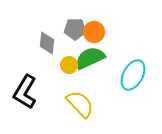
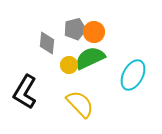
gray pentagon: rotated 15 degrees counterclockwise
